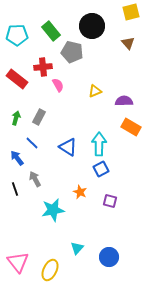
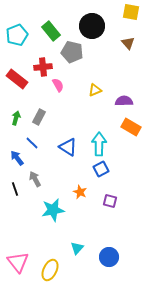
yellow square: rotated 24 degrees clockwise
cyan pentagon: rotated 20 degrees counterclockwise
yellow triangle: moved 1 px up
